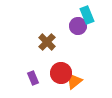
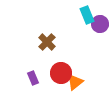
purple circle: moved 22 px right, 2 px up
orange triangle: moved 1 px right, 1 px down
